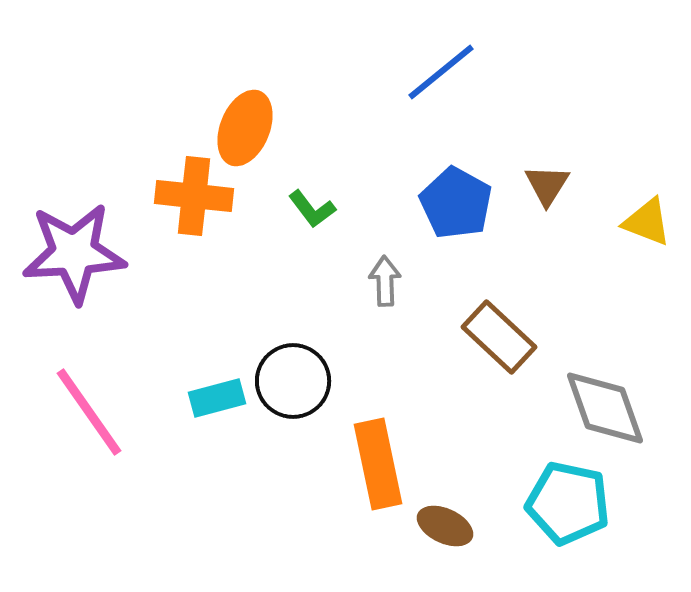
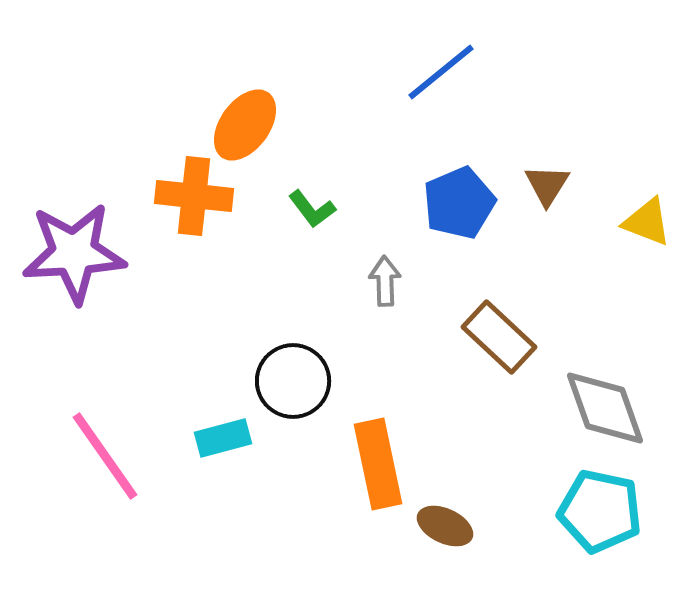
orange ellipse: moved 3 px up; rotated 14 degrees clockwise
blue pentagon: moved 3 px right; rotated 20 degrees clockwise
cyan rectangle: moved 6 px right, 40 px down
pink line: moved 16 px right, 44 px down
cyan pentagon: moved 32 px right, 8 px down
